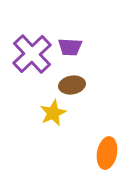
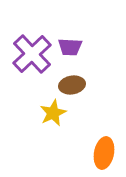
orange ellipse: moved 3 px left
